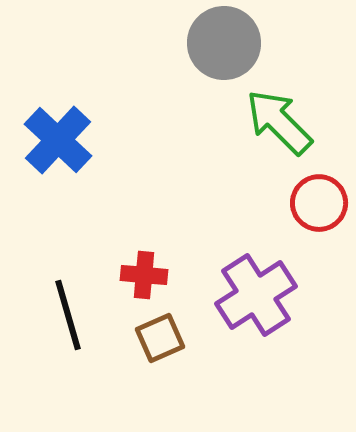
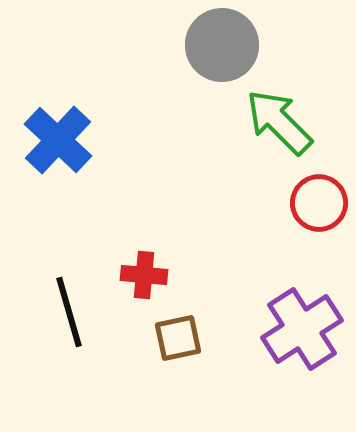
gray circle: moved 2 px left, 2 px down
purple cross: moved 46 px right, 34 px down
black line: moved 1 px right, 3 px up
brown square: moved 18 px right; rotated 12 degrees clockwise
